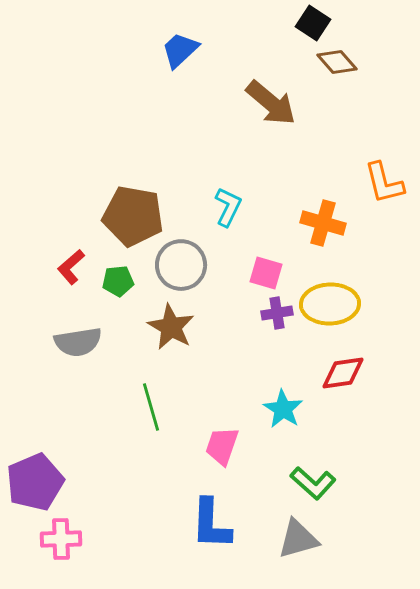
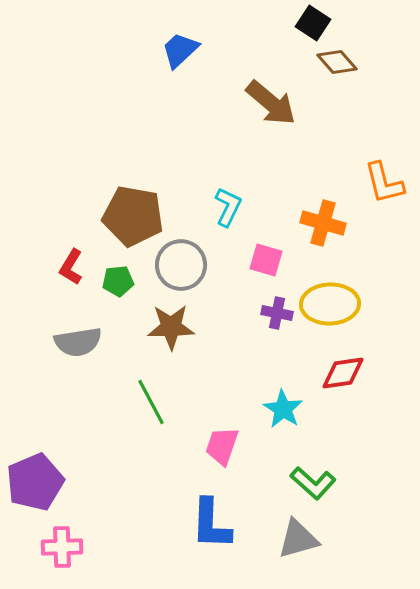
red L-shape: rotated 18 degrees counterclockwise
pink square: moved 13 px up
purple cross: rotated 20 degrees clockwise
brown star: rotated 30 degrees counterclockwise
green line: moved 5 px up; rotated 12 degrees counterclockwise
pink cross: moved 1 px right, 8 px down
